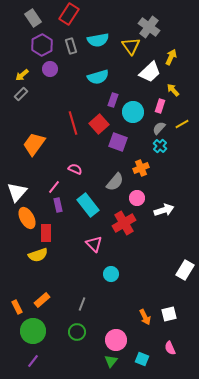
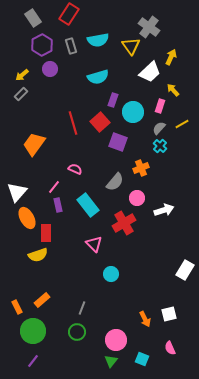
red square at (99, 124): moved 1 px right, 2 px up
gray line at (82, 304): moved 4 px down
orange arrow at (145, 317): moved 2 px down
